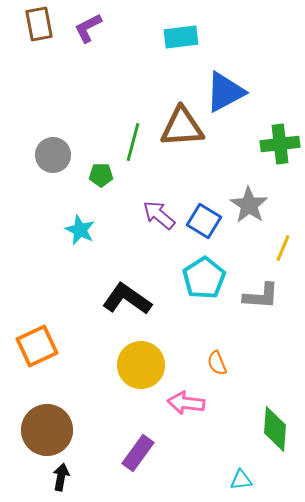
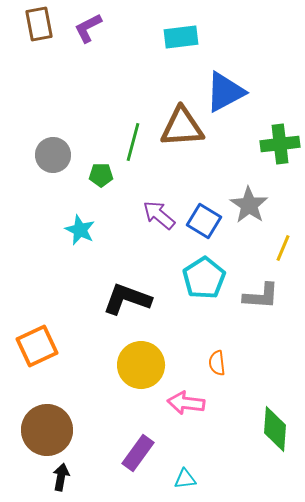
black L-shape: rotated 15 degrees counterclockwise
orange semicircle: rotated 15 degrees clockwise
cyan triangle: moved 56 px left, 1 px up
